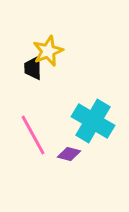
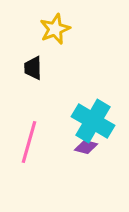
yellow star: moved 7 px right, 22 px up
pink line: moved 4 px left, 7 px down; rotated 45 degrees clockwise
purple diamond: moved 17 px right, 7 px up
